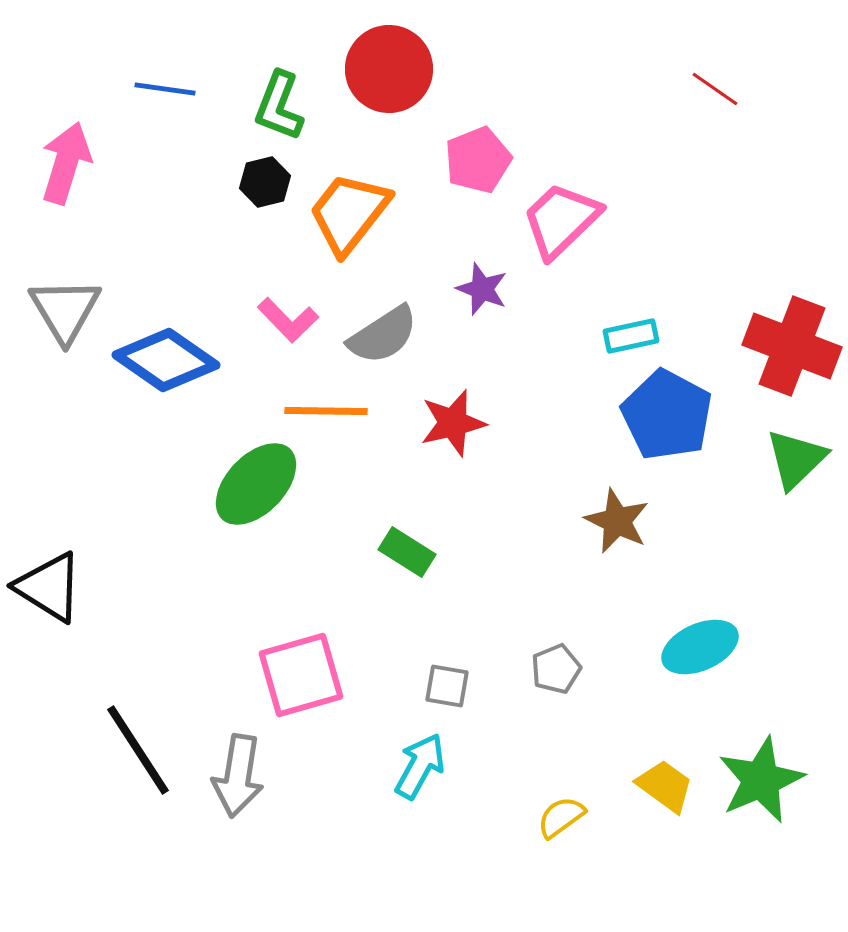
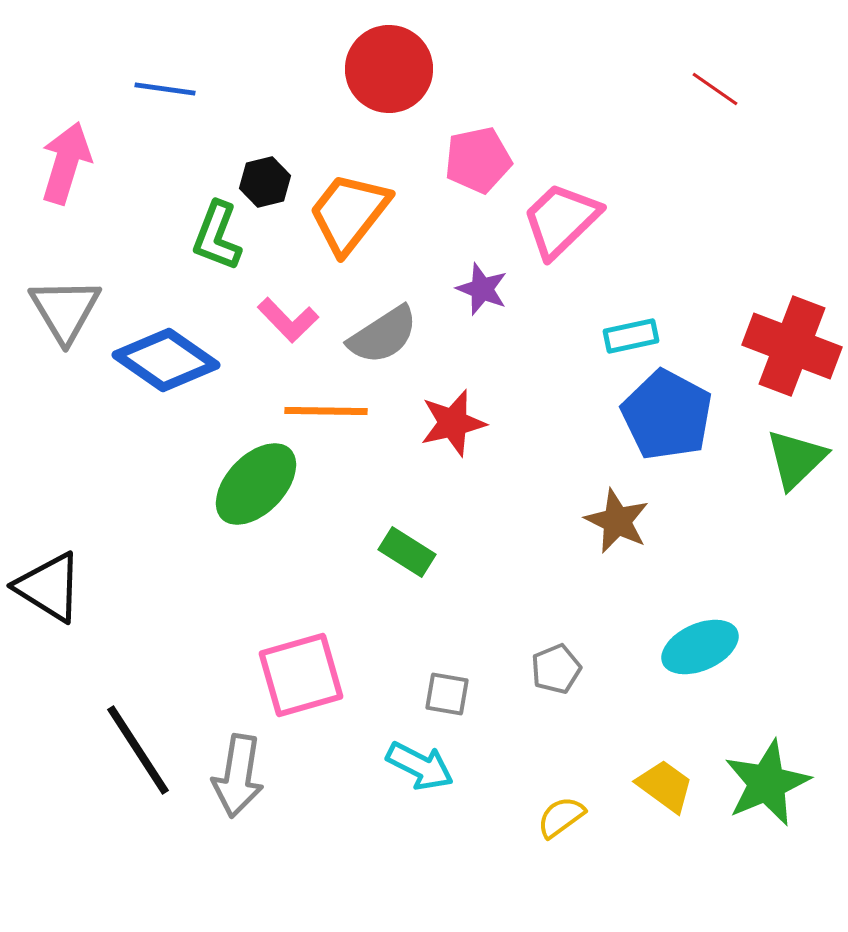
green L-shape: moved 62 px left, 130 px down
pink pentagon: rotated 10 degrees clockwise
gray square: moved 8 px down
cyan arrow: rotated 88 degrees clockwise
green star: moved 6 px right, 3 px down
